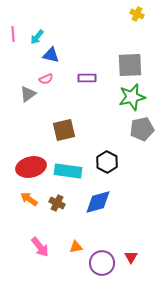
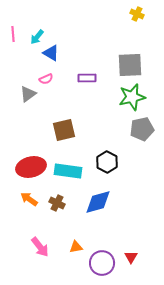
blue triangle: moved 2 px up; rotated 18 degrees clockwise
